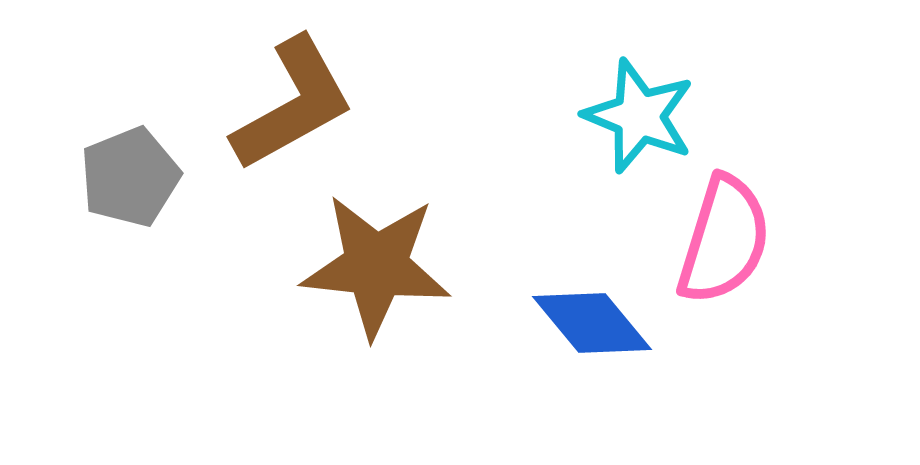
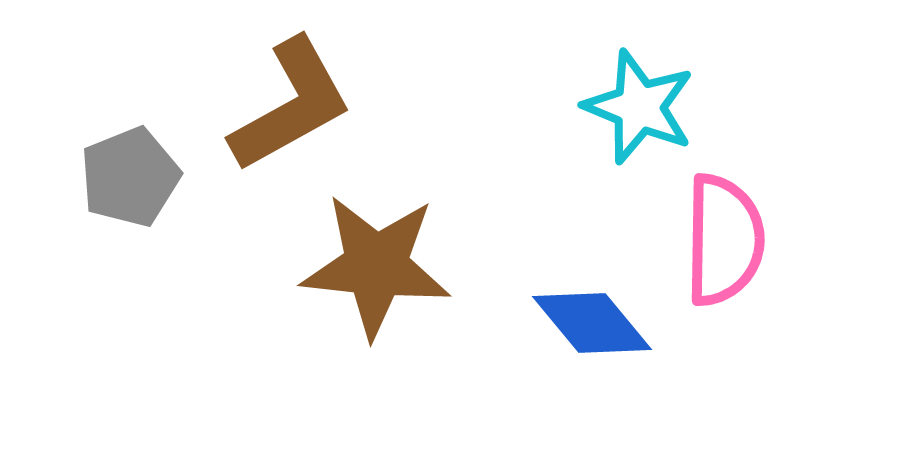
brown L-shape: moved 2 px left, 1 px down
cyan star: moved 9 px up
pink semicircle: rotated 16 degrees counterclockwise
